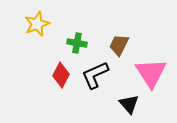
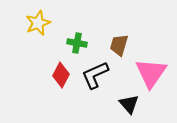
yellow star: moved 1 px right, 1 px up
brown trapezoid: rotated 10 degrees counterclockwise
pink triangle: rotated 8 degrees clockwise
